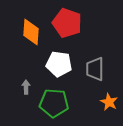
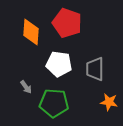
gray arrow: rotated 144 degrees clockwise
orange star: rotated 18 degrees counterclockwise
